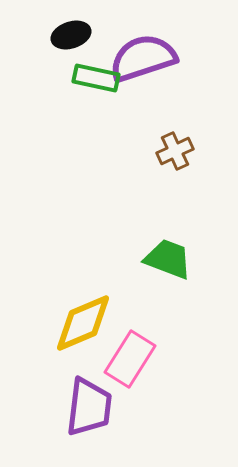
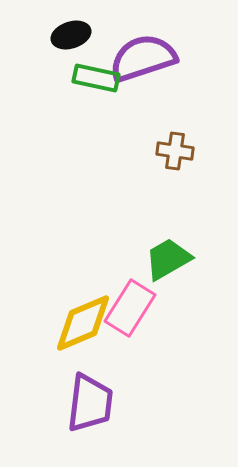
brown cross: rotated 33 degrees clockwise
green trapezoid: rotated 51 degrees counterclockwise
pink rectangle: moved 51 px up
purple trapezoid: moved 1 px right, 4 px up
